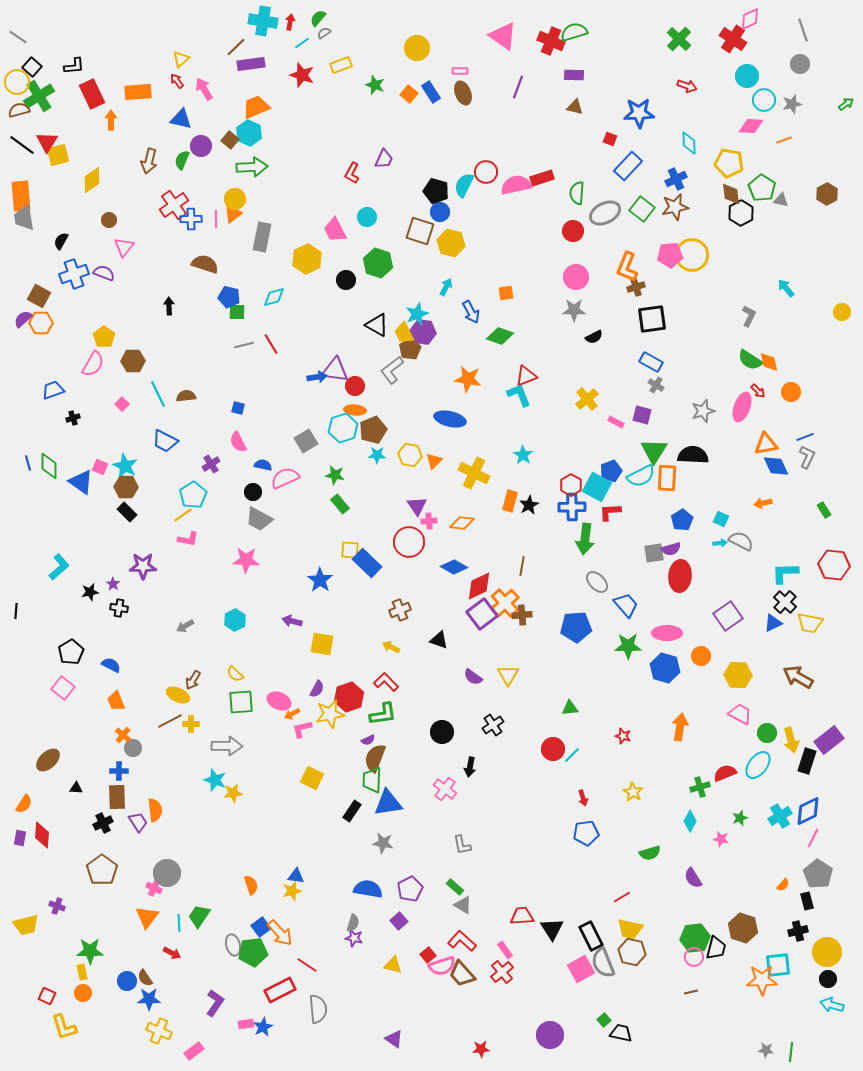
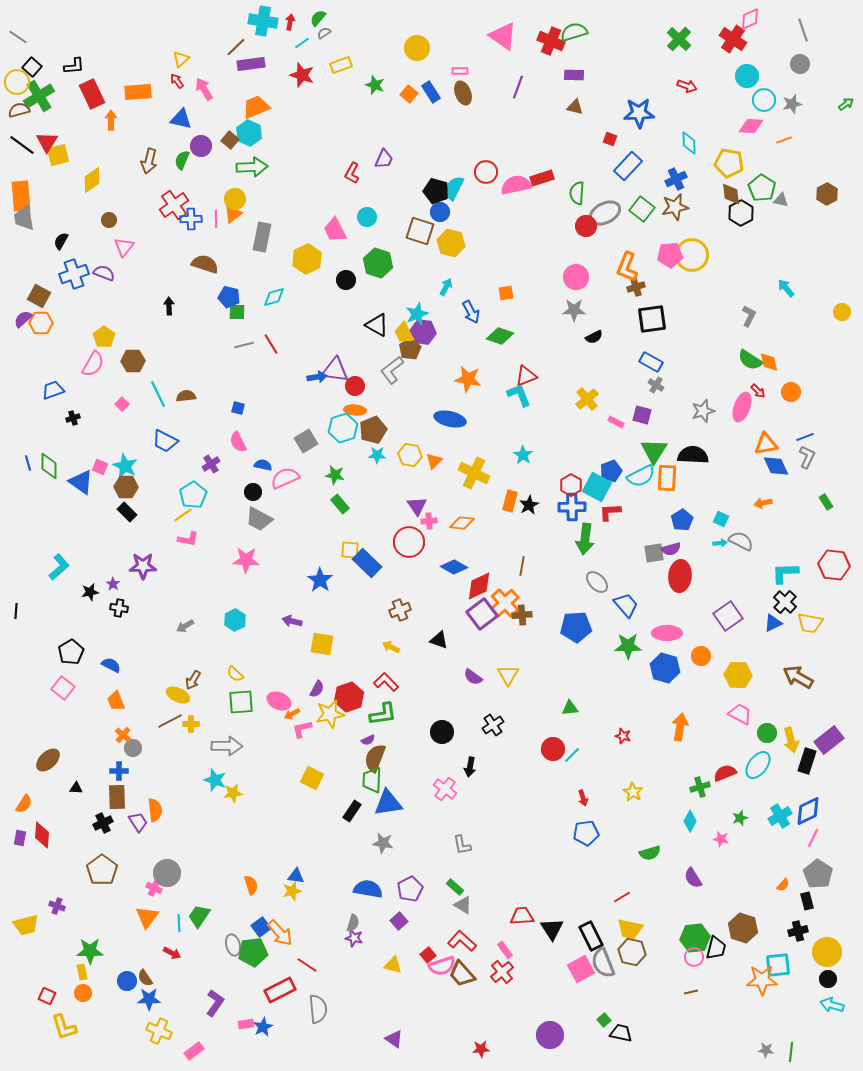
cyan semicircle at (464, 185): moved 10 px left, 3 px down
red circle at (573, 231): moved 13 px right, 5 px up
green rectangle at (824, 510): moved 2 px right, 8 px up
